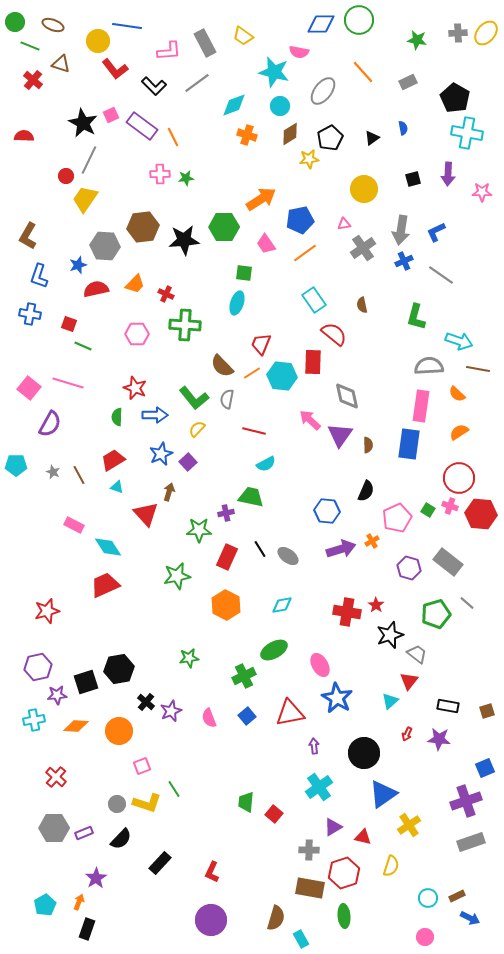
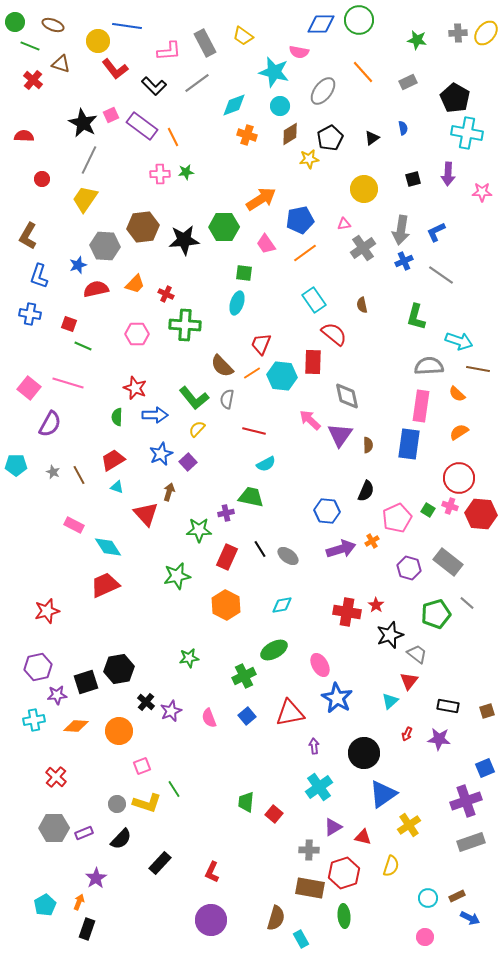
red circle at (66, 176): moved 24 px left, 3 px down
green star at (186, 178): moved 6 px up
